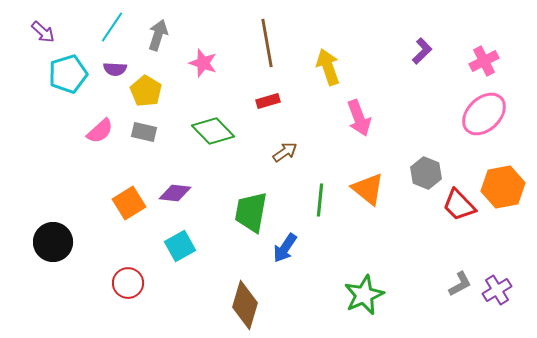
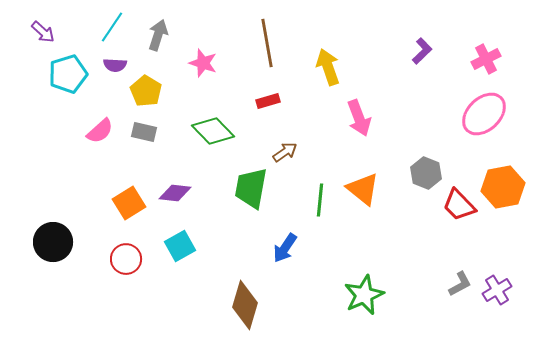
pink cross: moved 2 px right, 2 px up
purple semicircle: moved 4 px up
orange triangle: moved 5 px left
green trapezoid: moved 24 px up
red circle: moved 2 px left, 24 px up
